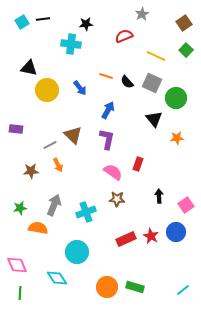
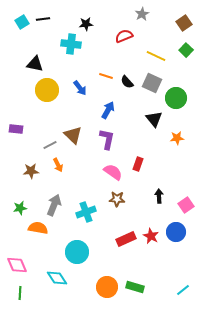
black triangle at (29, 68): moved 6 px right, 4 px up
